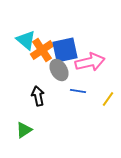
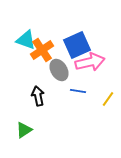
cyan triangle: rotated 20 degrees counterclockwise
blue square: moved 12 px right, 5 px up; rotated 12 degrees counterclockwise
